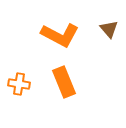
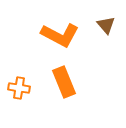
brown triangle: moved 3 px left, 4 px up
orange cross: moved 4 px down
